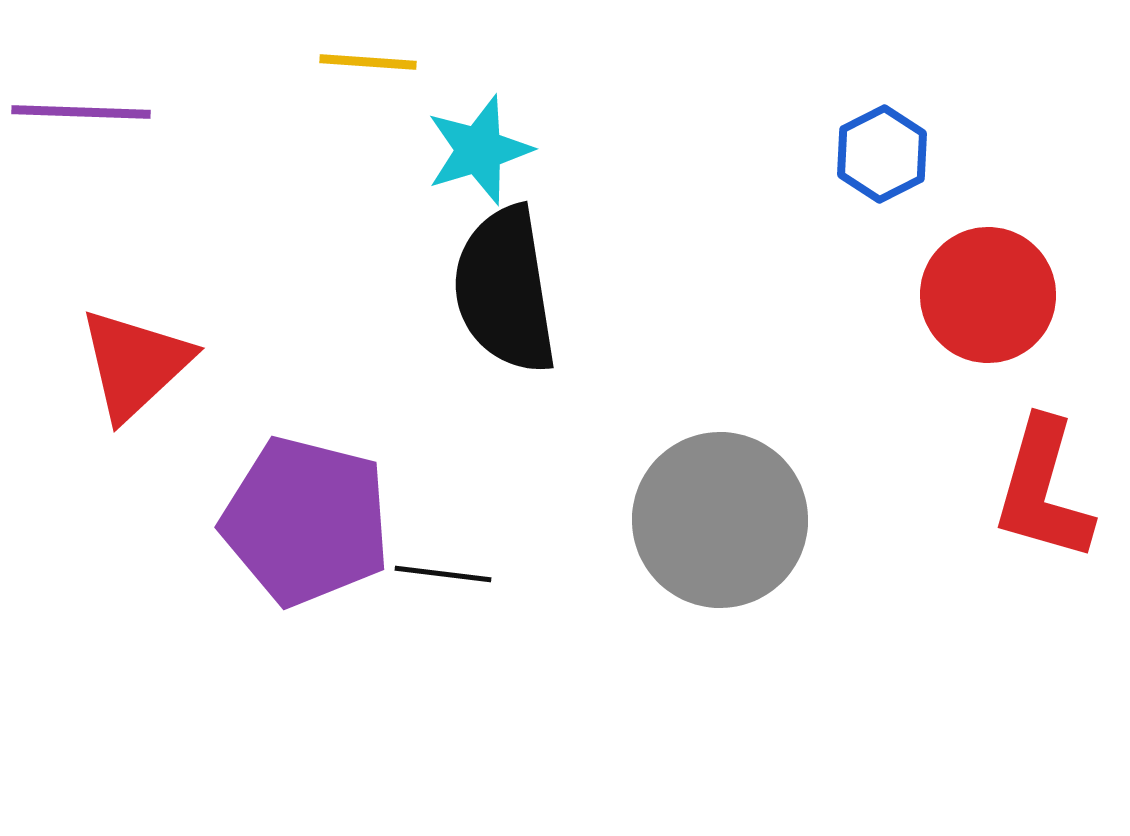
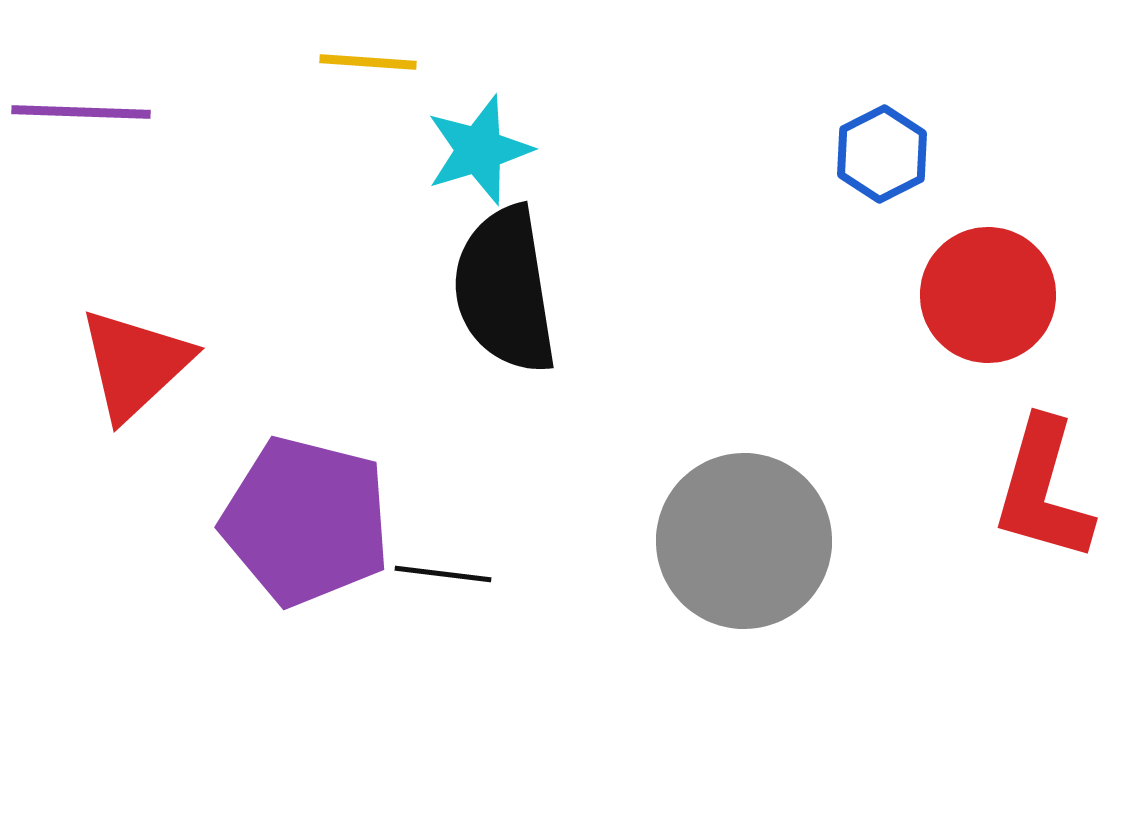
gray circle: moved 24 px right, 21 px down
